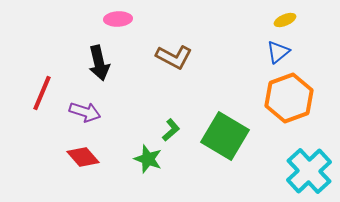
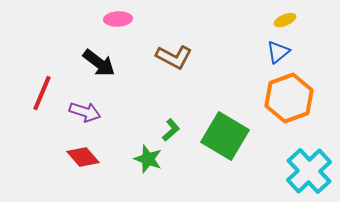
black arrow: rotated 40 degrees counterclockwise
